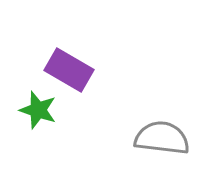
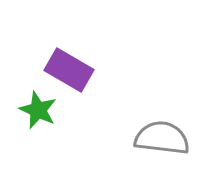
green star: rotated 6 degrees clockwise
